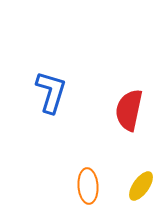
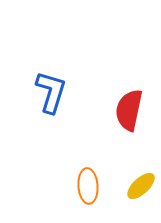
yellow ellipse: rotated 12 degrees clockwise
